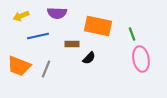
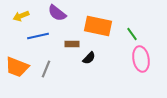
purple semicircle: rotated 36 degrees clockwise
green line: rotated 16 degrees counterclockwise
orange trapezoid: moved 2 px left, 1 px down
